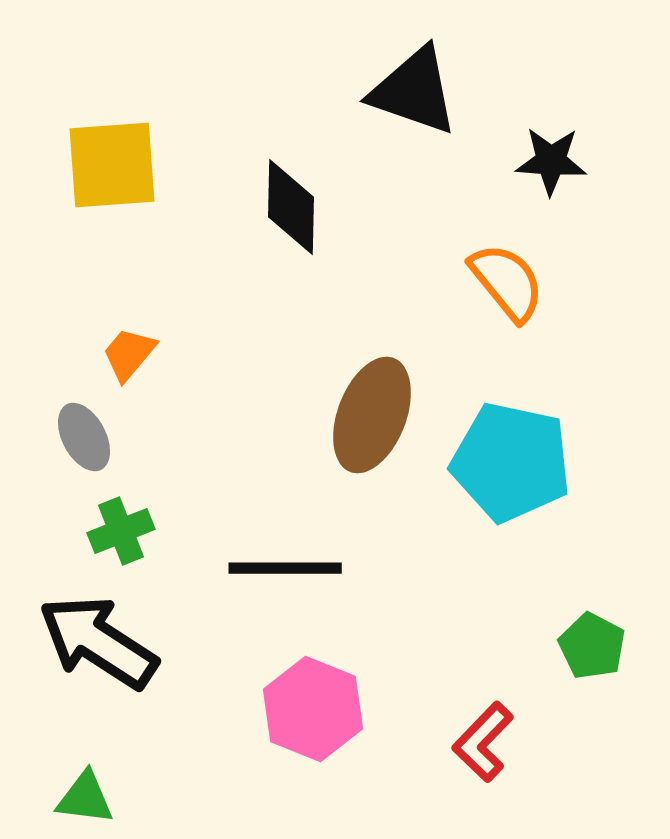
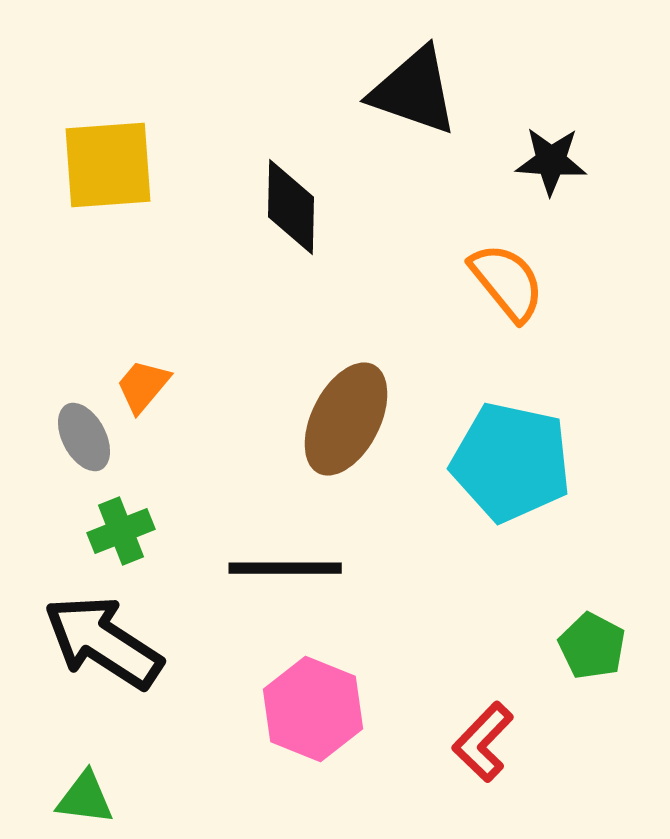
yellow square: moved 4 px left
orange trapezoid: moved 14 px right, 32 px down
brown ellipse: moved 26 px left, 4 px down; rotated 6 degrees clockwise
black arrow: moved 5 px right
